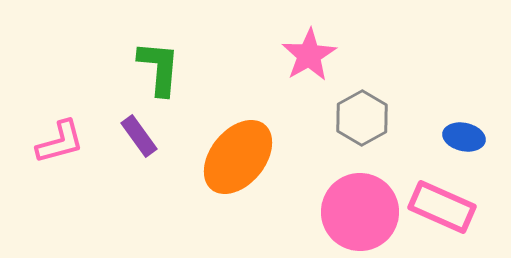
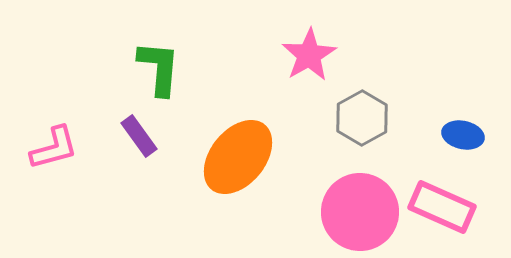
blue ellipse: moved 1 px left, 2 px up
pink L-shape: moved 6 px left, 6 px down
